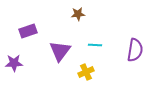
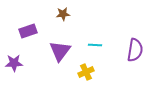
brown star: moved 15 px left
